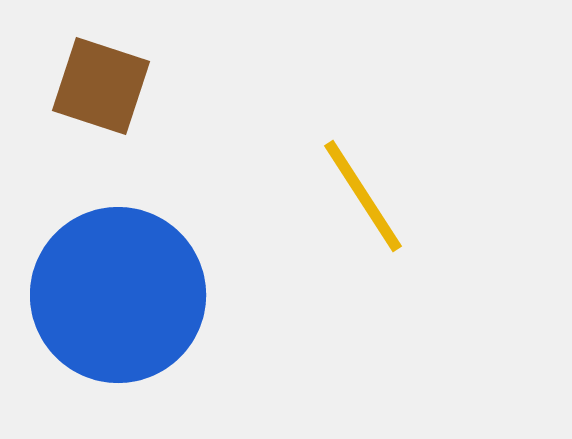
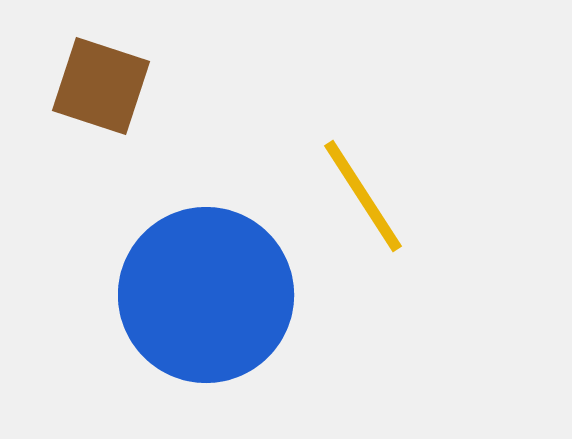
blue circle: moved 88 px right
